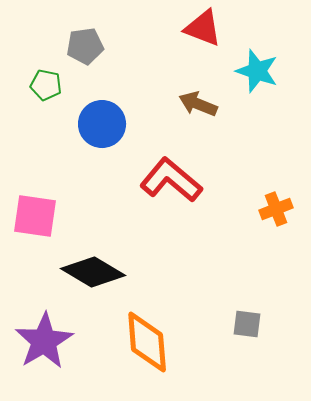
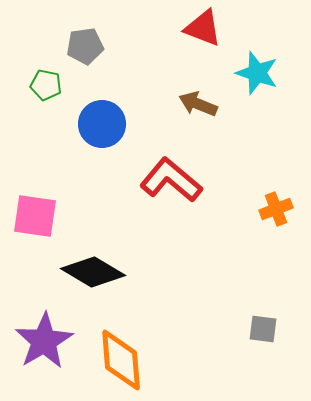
cyan star: moved 2 px down
gray square: moved 16 px right, 5 px down
orange diamond: moved 26 px left, 18 px down
